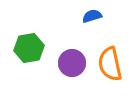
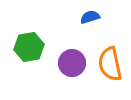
blue semicircle: moved 2 px left, 1 px down
green hexagon: moved 1 px up
